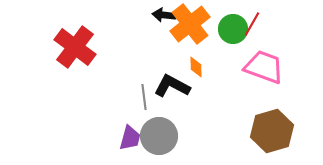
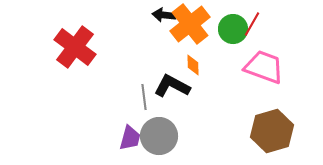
orange diamond: moved 3 px left, 2 px up
